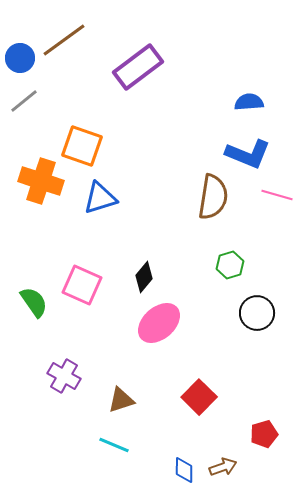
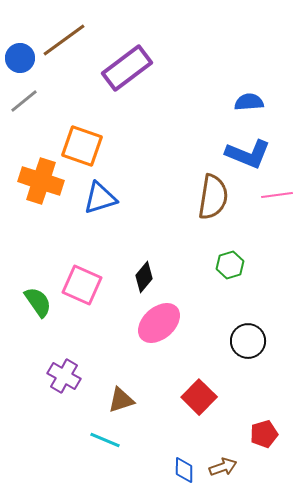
purple rectangle: moved 11 px left, 1 px down
pink line: rotated 24 degrees counterclockwise
green semicircle: moved 4 px right
black circle: moved 9 px left, 28 px down
cyan line: moved 9 px left, 5 px up
